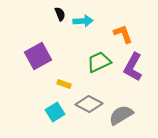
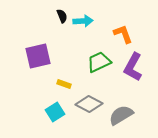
black semicircle: moved 2 px right, 2 px down
purple square: rotated 16 degrees clockwise
